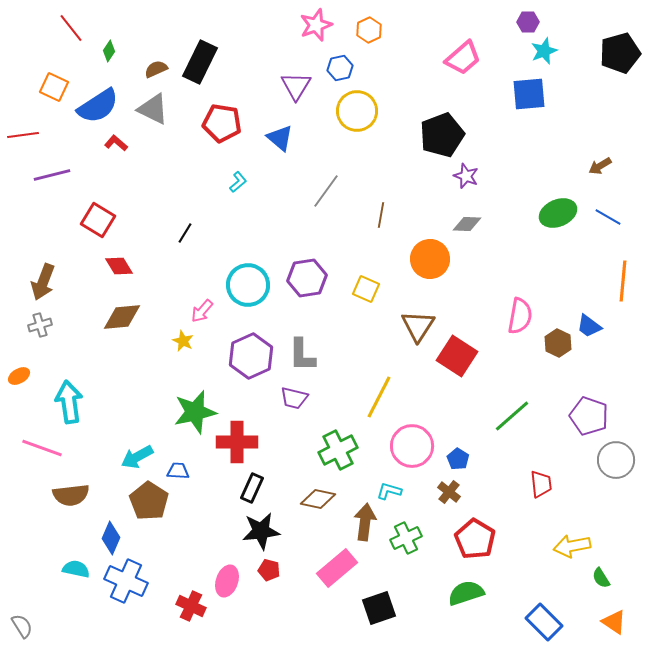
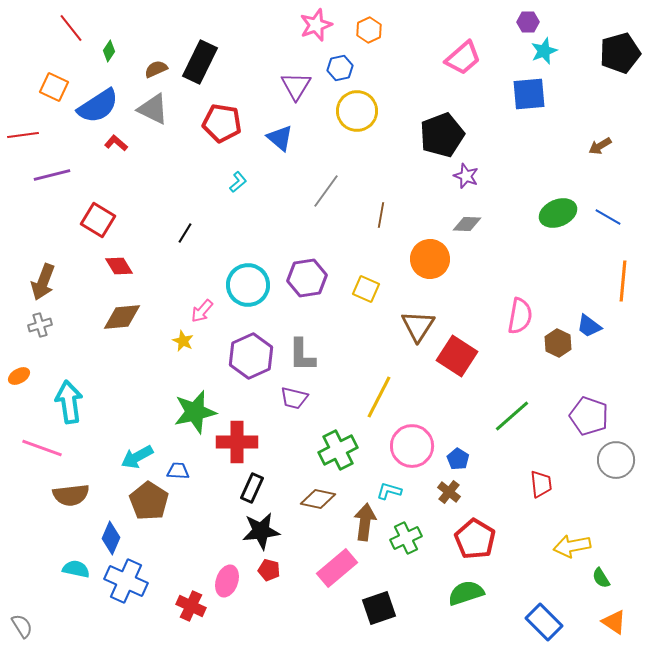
brown arrow at (600, 166): moved 20 px up
